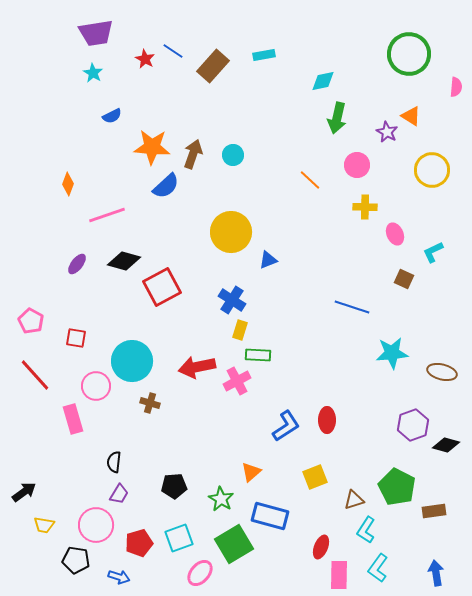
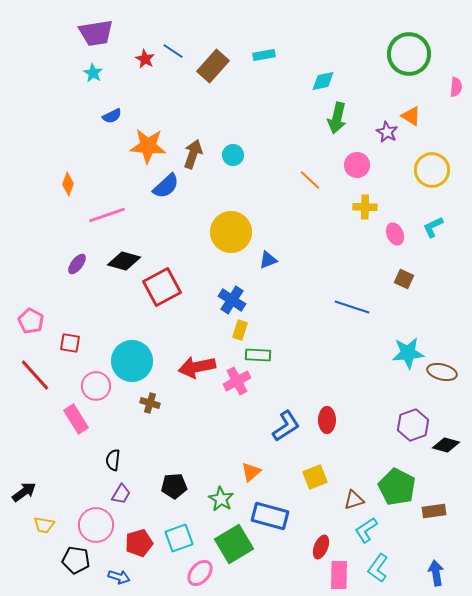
orange star at (152, 147): moved 4 px left, 1 px up
cyan L-shape at (433, 252): moved 25 px up
red square at (76, 338): moved 6 px left, 5 px down
cyan star at (392, 353): moved 16 px right
pink rectangle at (73, 419): moved 3 px right; rotated 16 degrees counterclockwise
black semicircle at (114, 462): moved 1 px left, 2 px up
purple trapezoid at (119, 494): moved 2 px right
cyan L-shape at (366, 530): rotated 24 degrees clockwise
